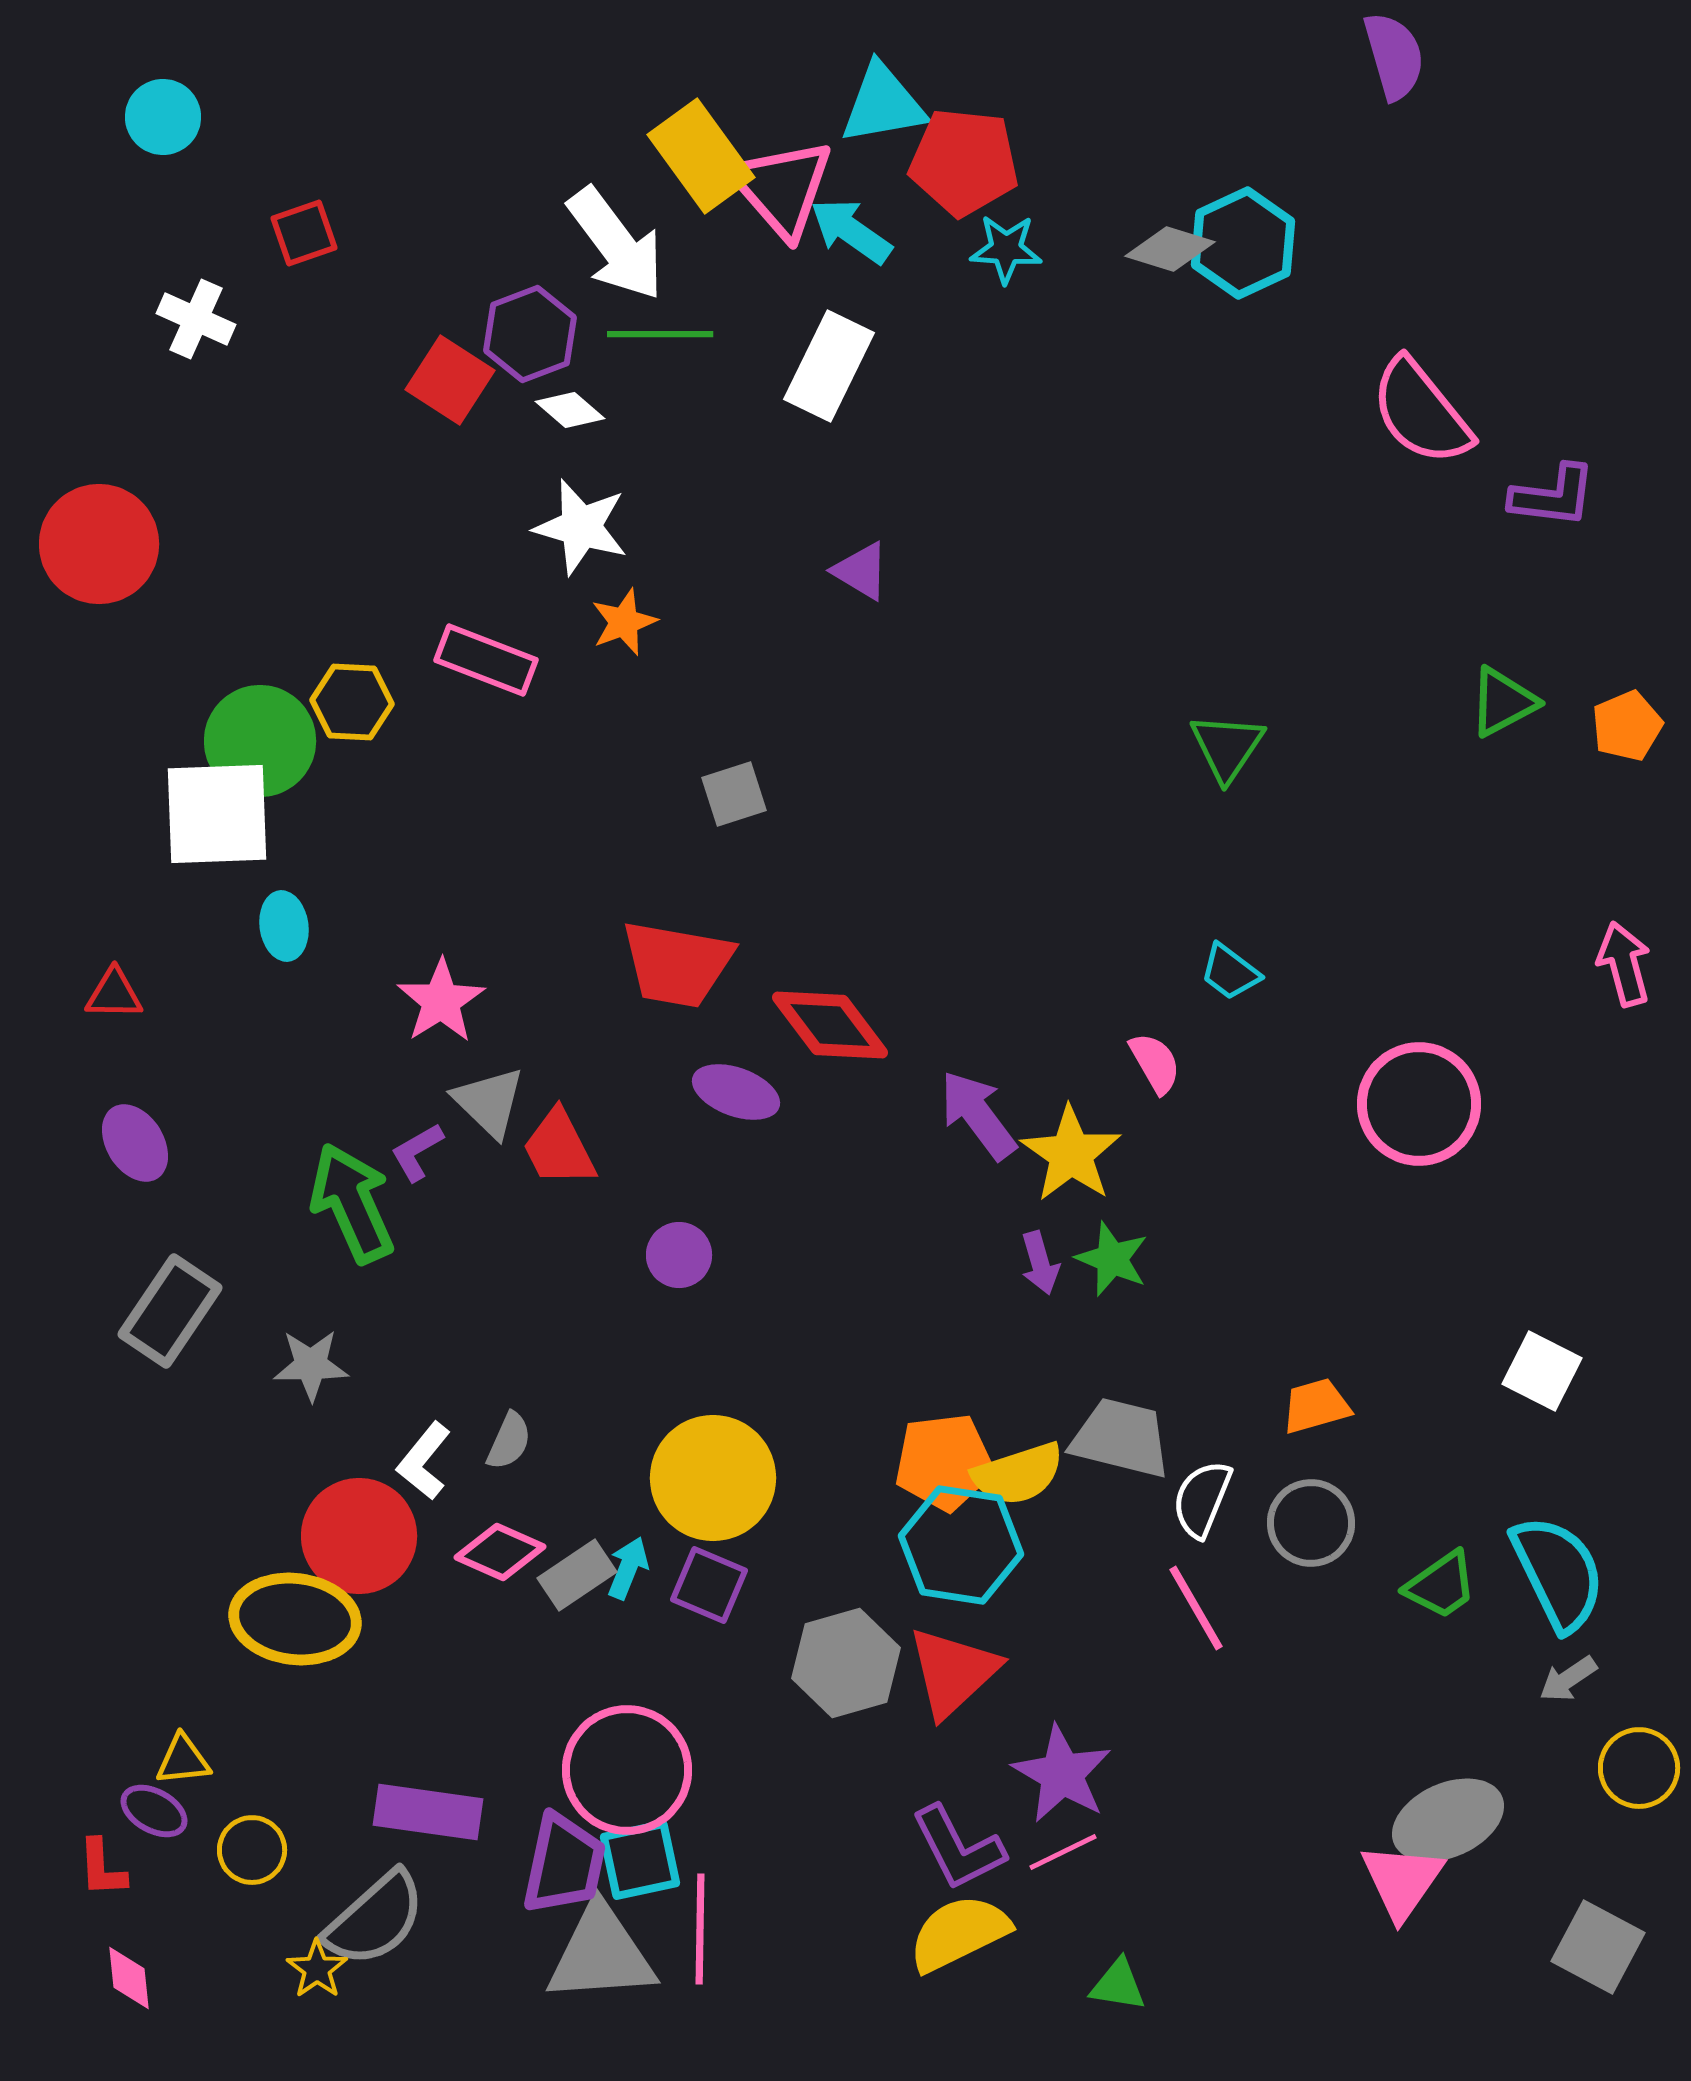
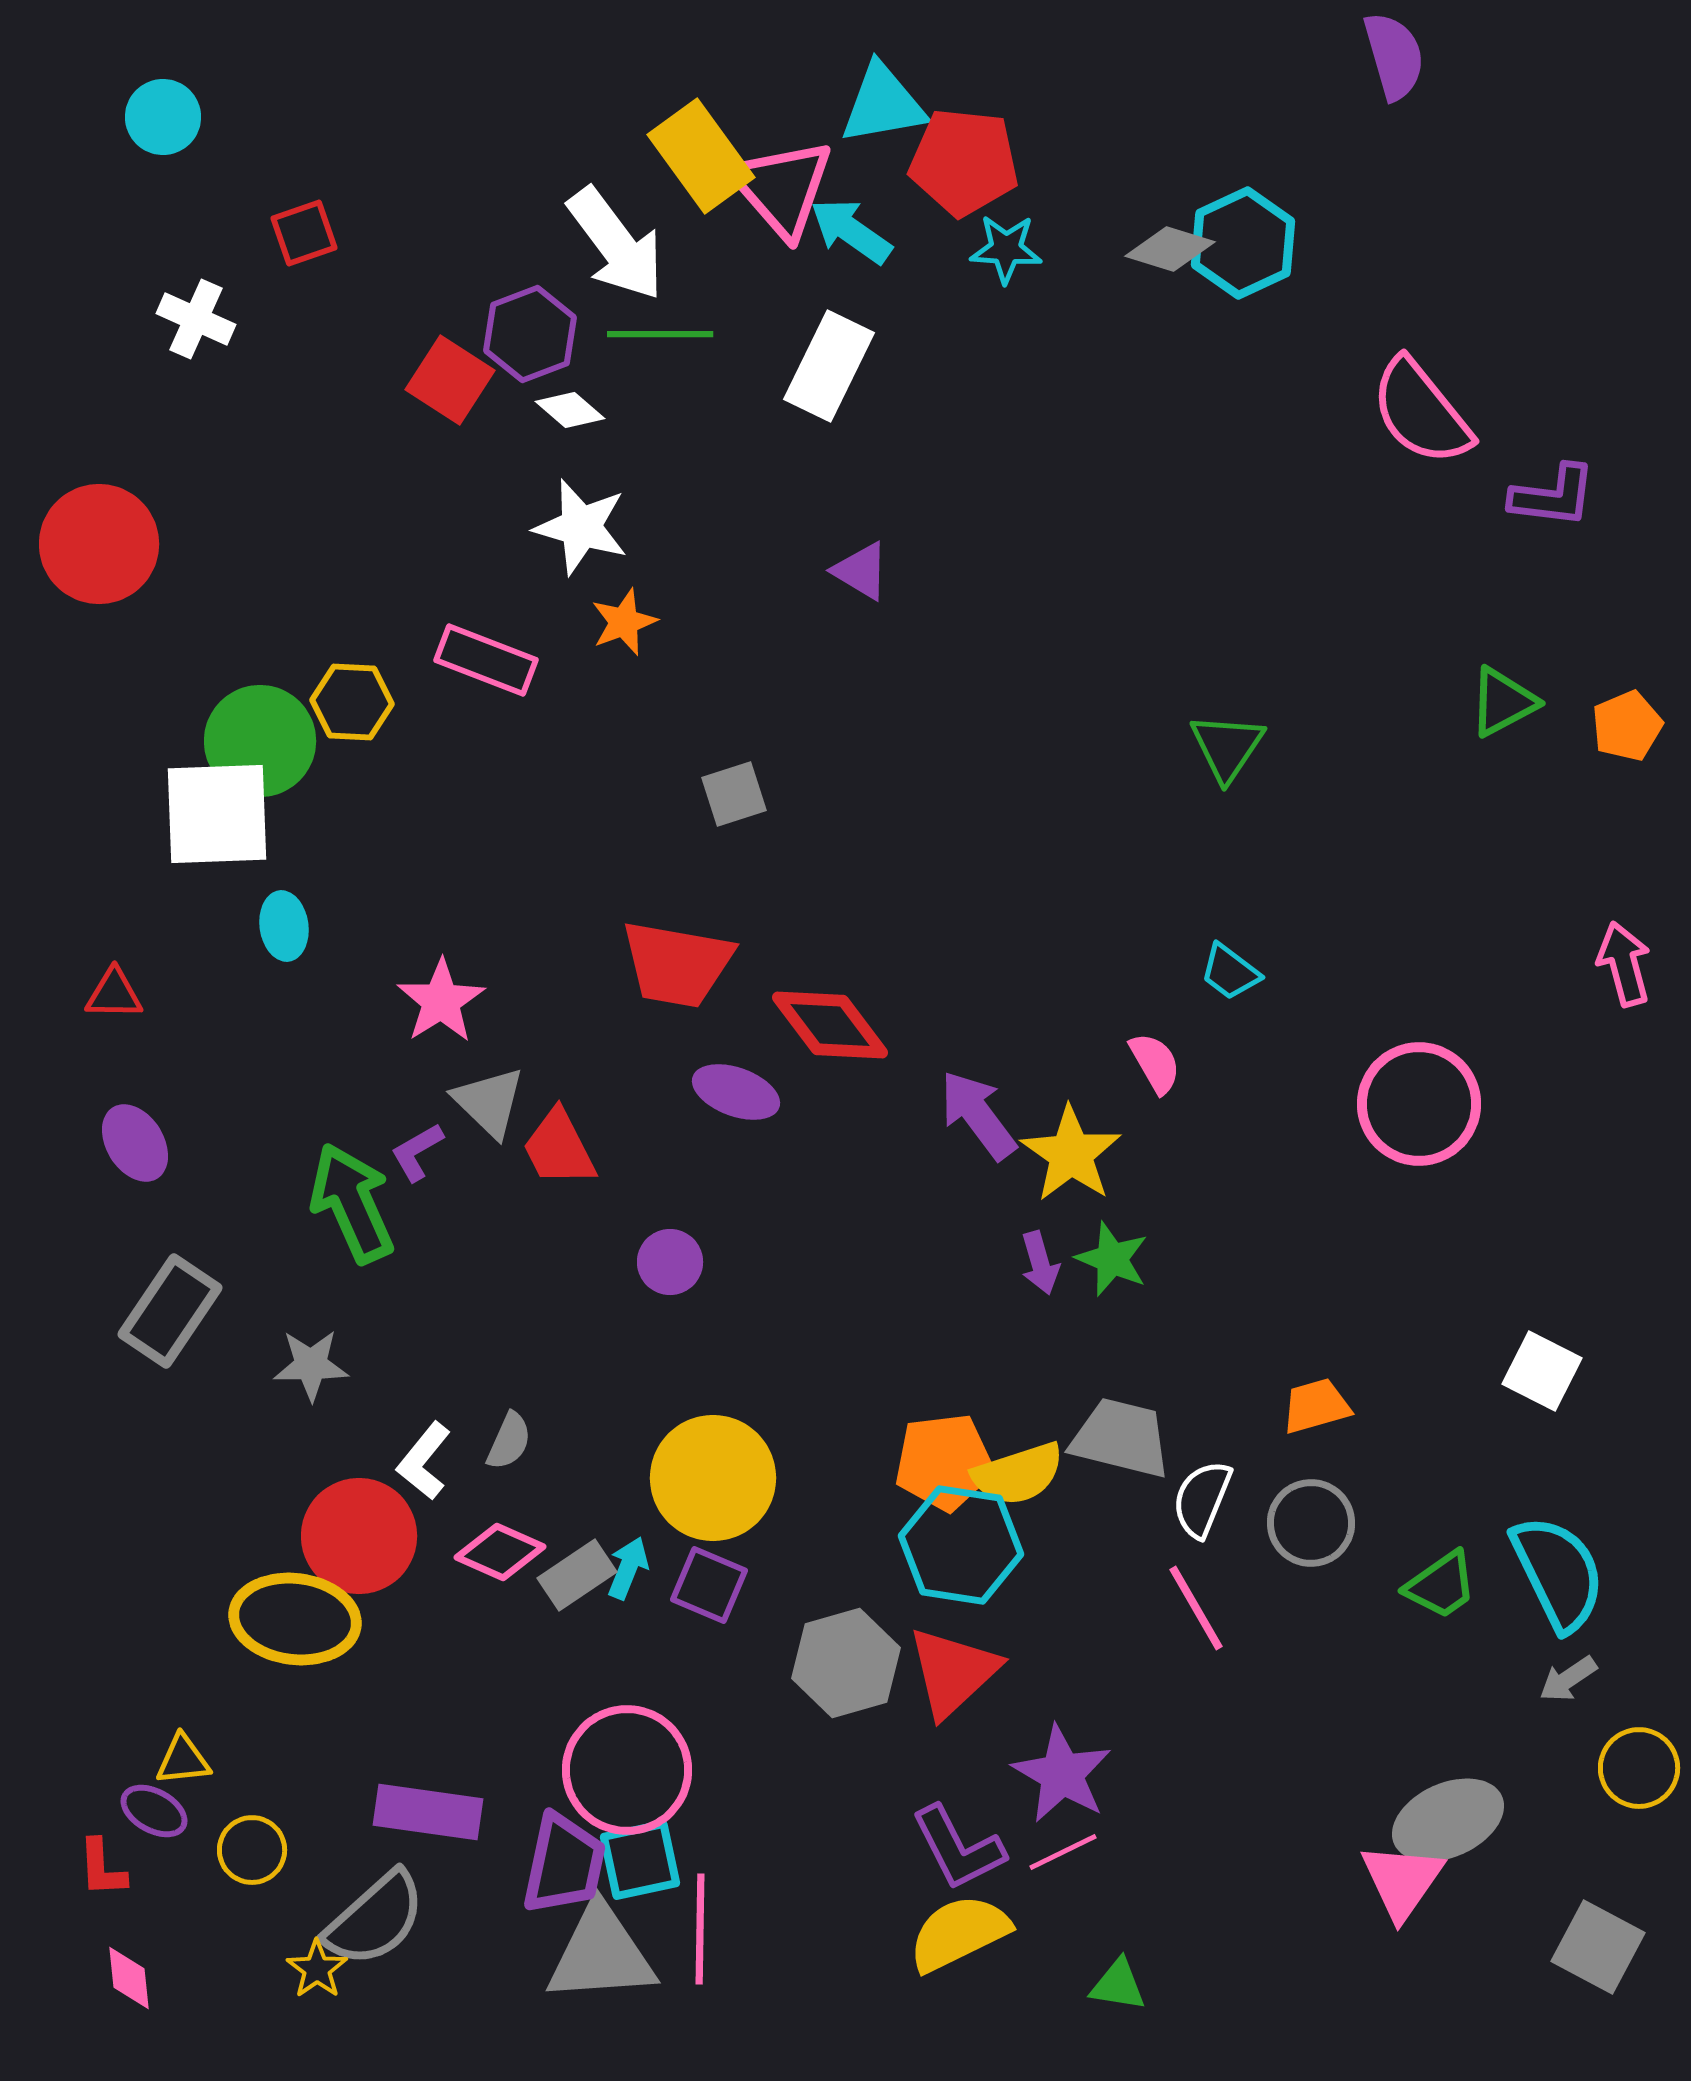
purple circle at (679, 1255): moved 9 px left, 7 px down
